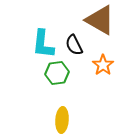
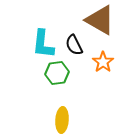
orange star: moved 3 px up
